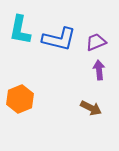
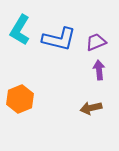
cyan L-shape: rotated 20 degrees clockwise
brown arrow: rotated 140 degrees clockwise
